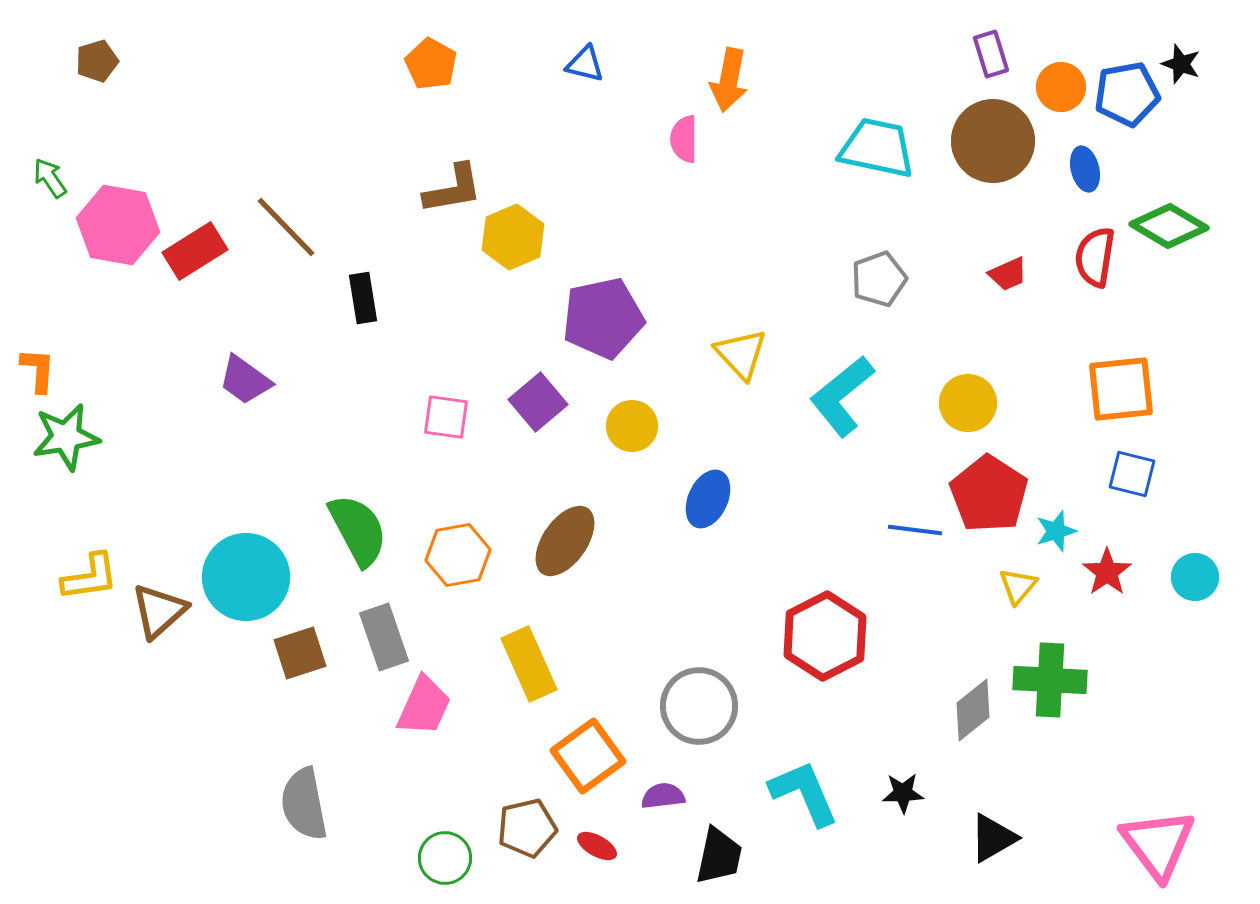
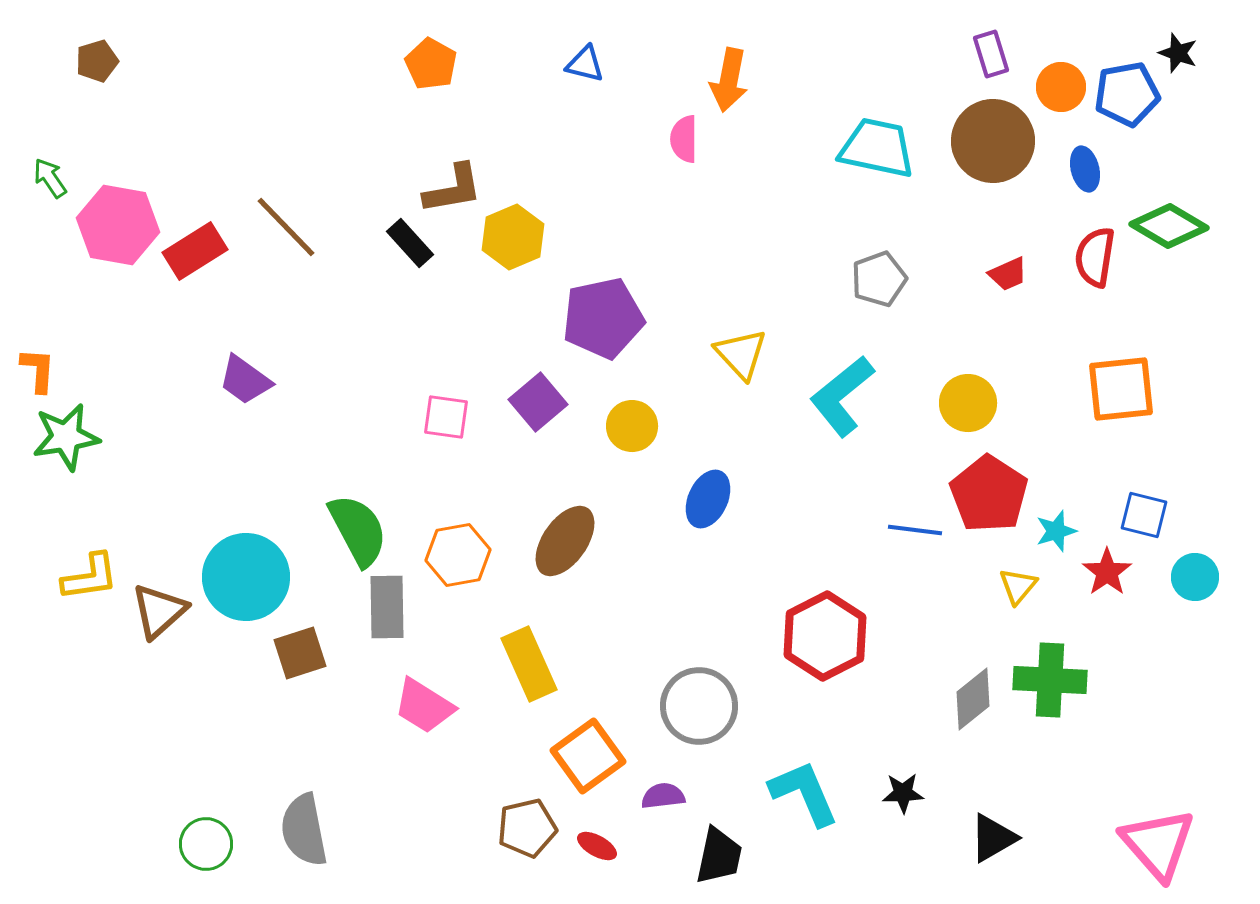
black star at (1181, 64): moved 3 px left, 11 px up
black rectangle at (363, 298): moved 47 px right, 55 px up; rotated 33 degrees counterclockwise
blue square at (1132, 474): moved 12 px right, 41 px down
gray rectangle at (384, 637): moved 3 px right, 30 px up; rotated 18 degrees clockwise
pink trapezoid at (424, 706): rotated 98 degrees clockwise
gray diamond at (973, 710): moved 11 px up
gray semicircle at (304, 804): moved 26 px down
pink triangle at (1158, 844): rotated 4 degrees counterclockwise
green circle at (445, 858): moved 239 px left, 14 px up
